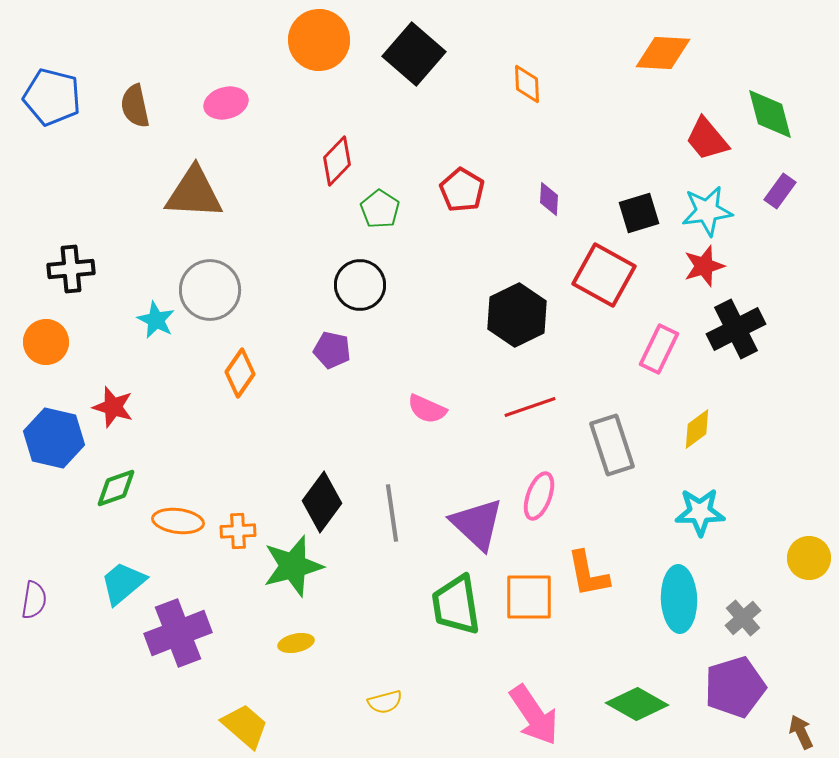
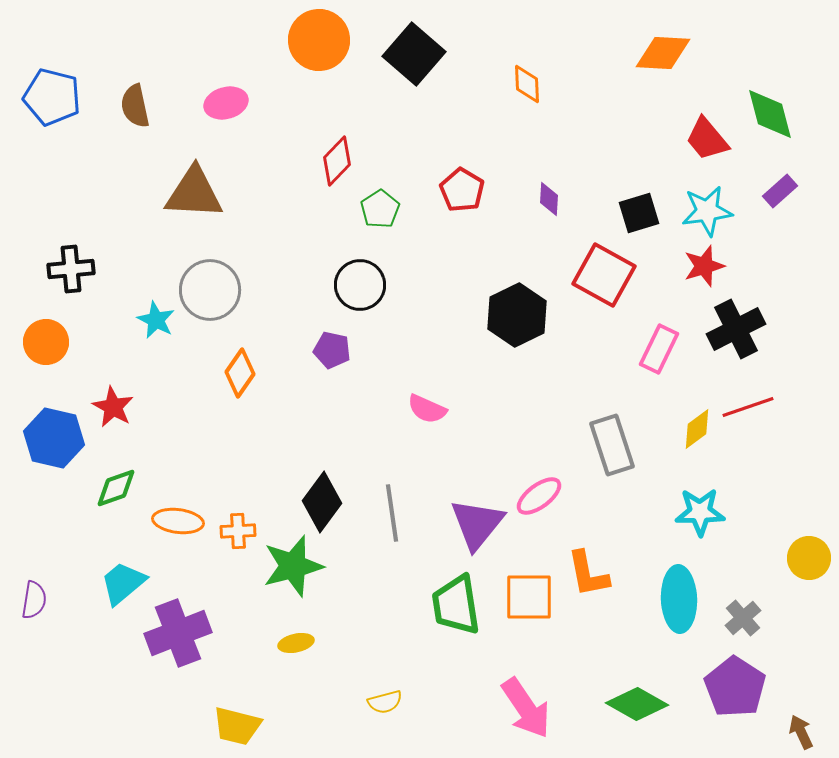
purple rectangle at (780, 191): rotated 12 degrees clockwise
green pentagon at (380, 209): rotated 6 degrees clockwise
red star at (113, 407): rotated 12 degrees clockwise
red line at (530, 407): moved 218 px right
pink ellipse at (539, 496): rotated 33 degrees clockwise
purple triangle at (477, 524): rotated 26 degrees clockwise
purple pentagon at (735, 687): rotated 22 degrees counterclockwise
pink arrow at (534, 715): moved 8 px left, 7 px up
yellow trapezoid at (245, 726): moved 8 px left; rotated 153 degrees clockwise
